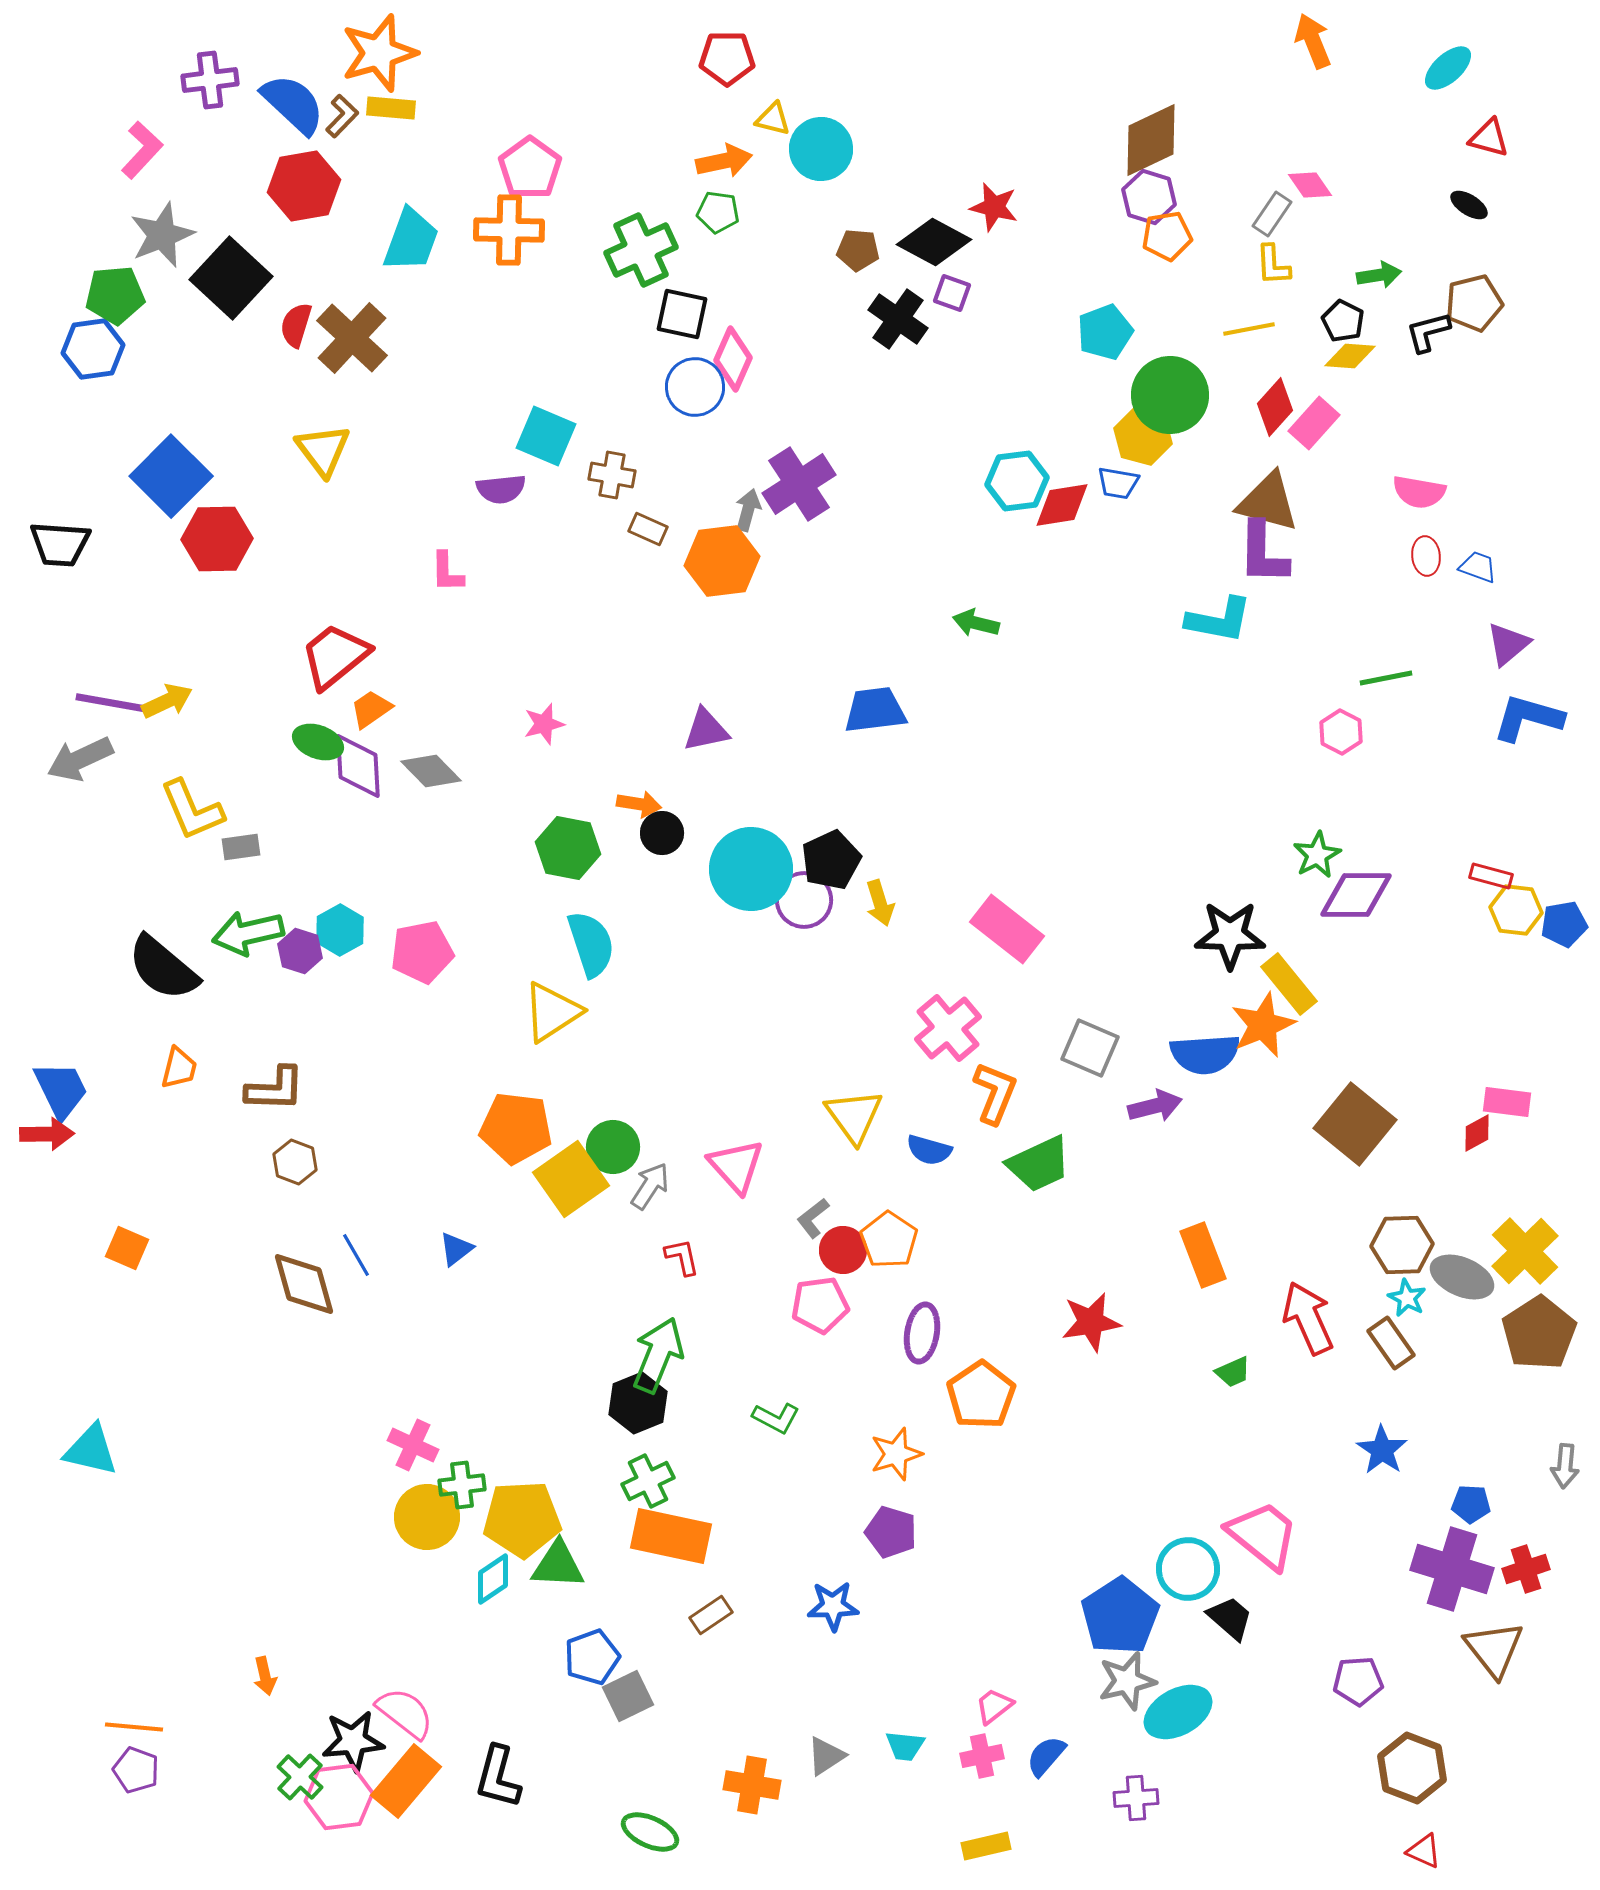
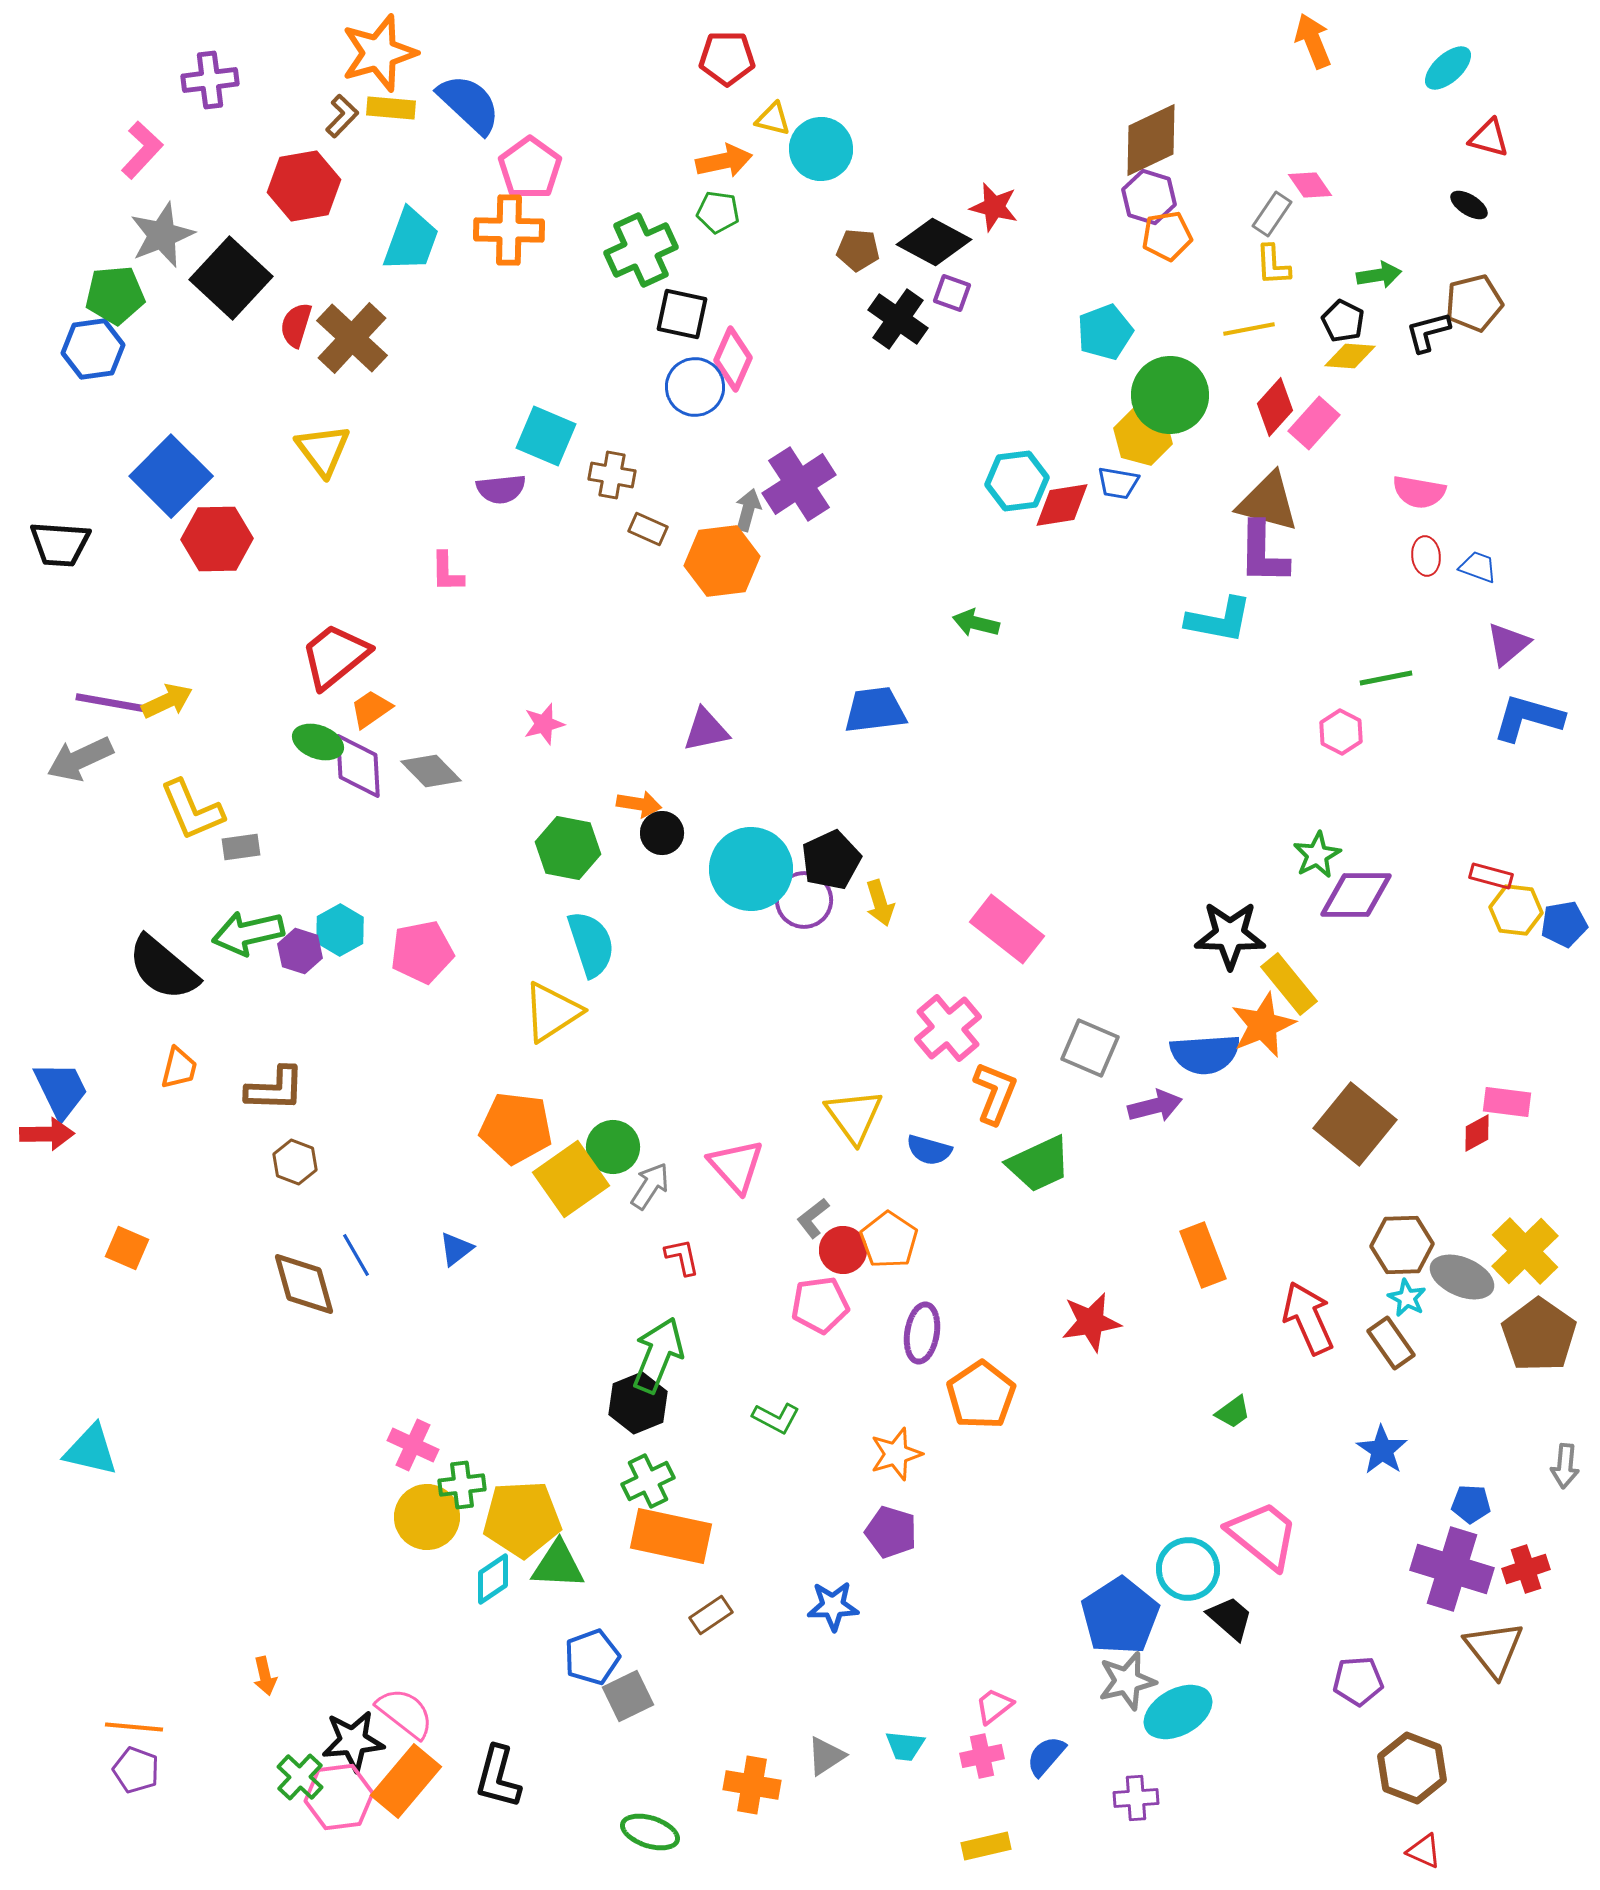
blue semicircle at (293, 104): moved 176 px right
brown pentagon at (1539, 1333): moved 2 px down; rotated 4 degrees counterclockwise
green trapezoid at (1233, 1372): moved 40 px down; rotated 12 degrees counterclockwise
green ellipse at (650, 1832): rotated 6 degrees counterclockwise
